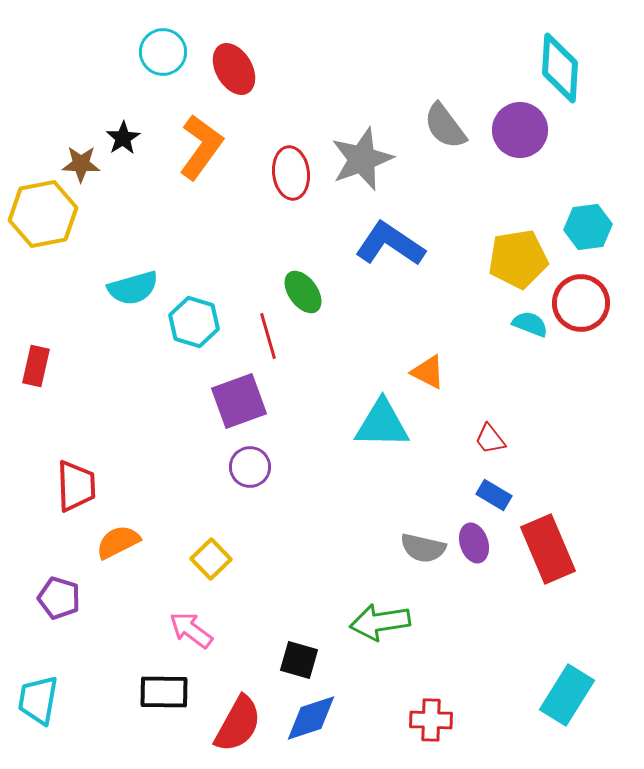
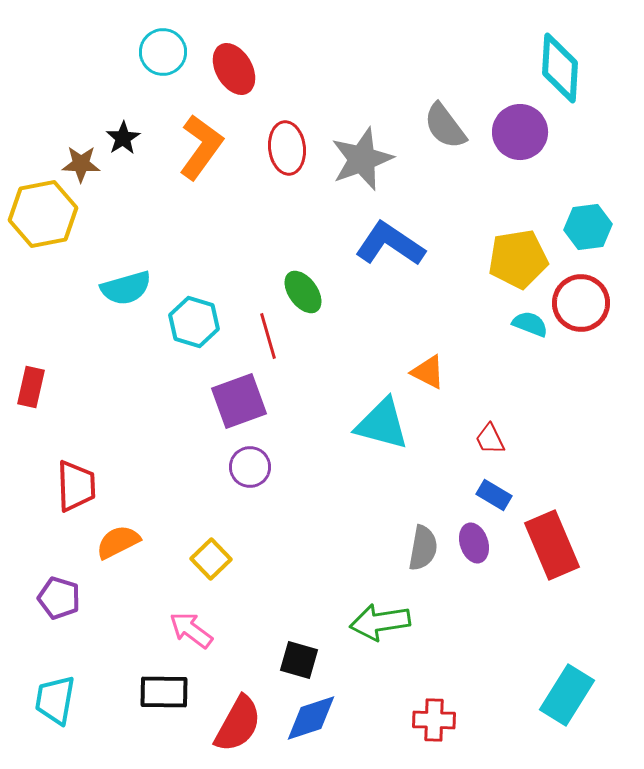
purple circle at (520, 130): moved 2 px down
red ellipse at (291, 173): moved 4 px left, 25 px up
cyan semicircle at (133, 288): moved 7 px left
red rectangle at (36, 366): moved 5 px left, 21 px down
cyan triangle at (382, 424): rotated 14 degrees clockwise
red trapezoid at (490, 439): rotated 12 degrees clockwise
gray semicircle at (423, 548): rotated 93 degrees counterclockwise
red rectangle at (548, 549): moved 4 px right, 4 px up
cyan trapezoid at (38, 700): moved 17 px right
red cross at (431, 720): moved 3 px right
